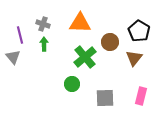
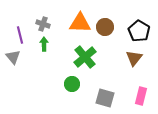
brown circle: moved 5 px left, 15 px up
gray square: rotated 18 degrees clockwise
